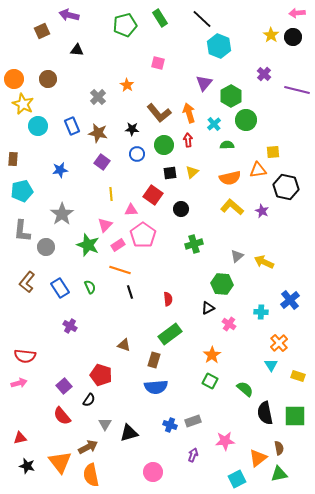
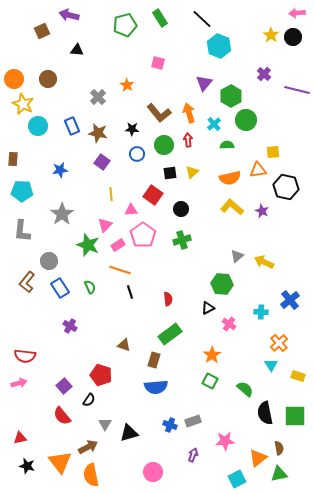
cyan pentagon at (22, 191): rotated 15 degrees clockwise
green cross at (194, 244): moved 12 px left, 4 px up
gray circle at (46, 247): moved 3 px right, 14 px down
